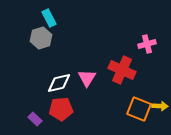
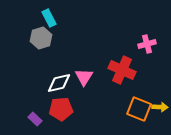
pink triangle: moved 3 px left, 1 px up
yellow arrow: moved 1 px down
